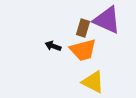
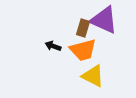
purple triangle: moved 3 px left
yellow triangle: moved 6 px up
